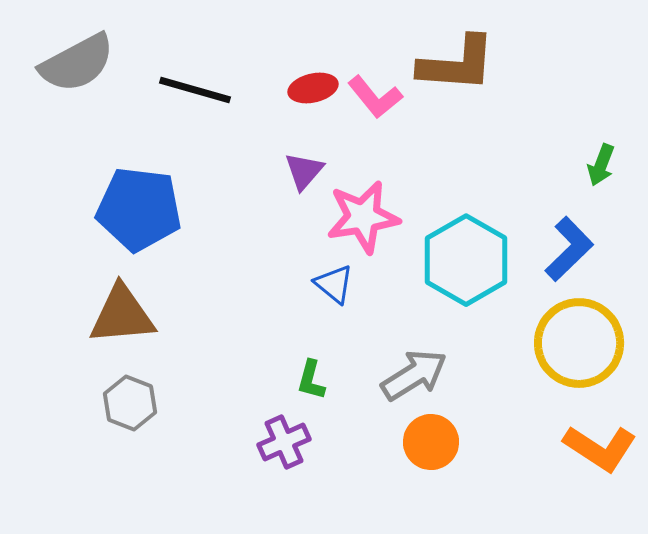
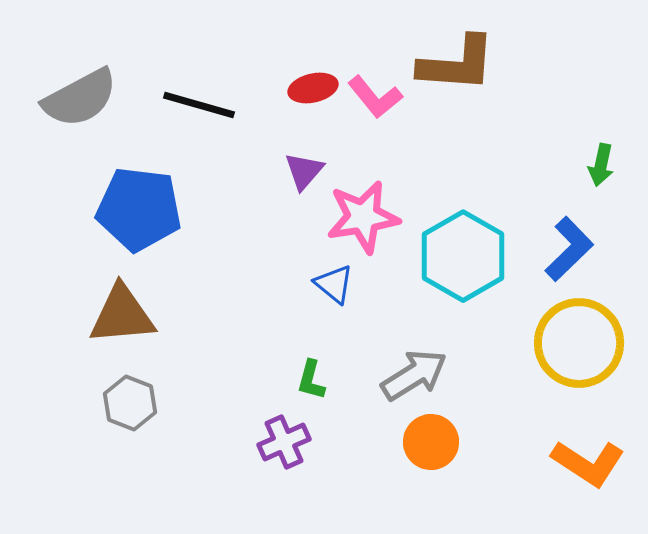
gray semicircle: moved 3 px right, 35 px down
black line: moved 4 px right, 15 px down
green arrow: rotated 9 degrees counterclockwise
cyan hexagon: moved 3 px left, 4 px up
orange L-shape: moved 12 px left, 15 px down
